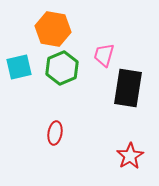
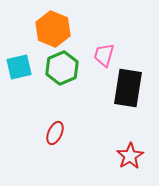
orange hexagon: rotated 12 degrees clockwise
red ellipse: rotated 15 degrees clockwise
